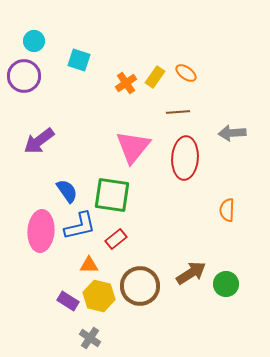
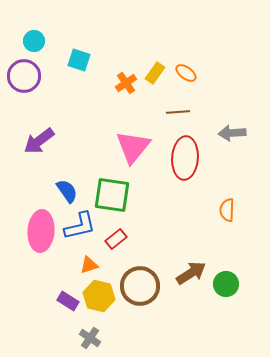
yellow rectangle: moved 4 px up
orange triangle: rotated 18 degrees counterclockwise
